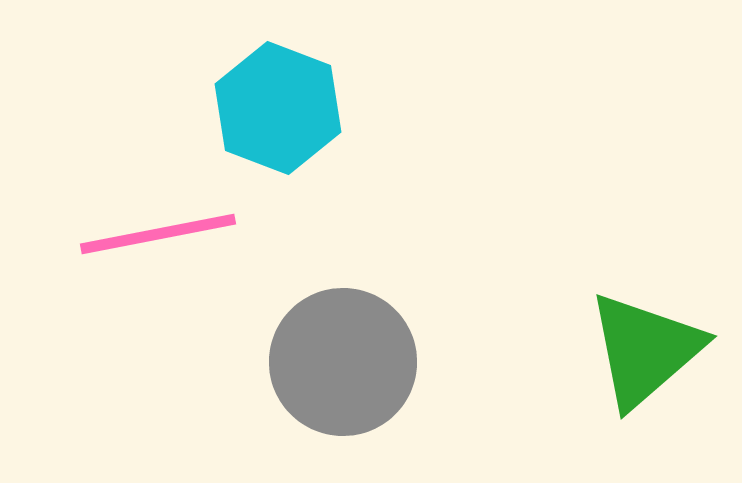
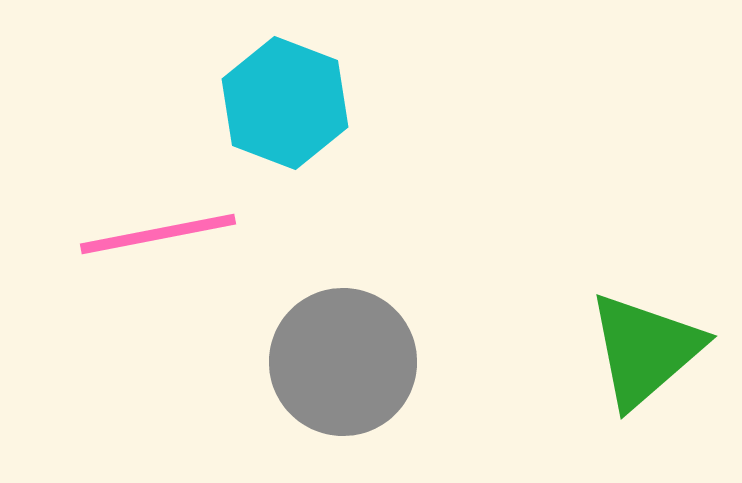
cyan hexagon: moved 7 px right, 5 px up
